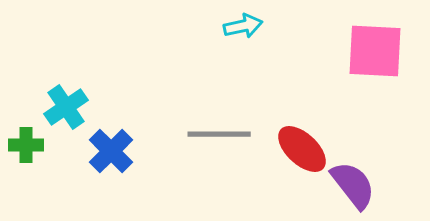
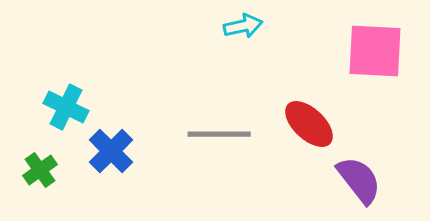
cyan cross: rotated 30 degrees counterclockwise
green cross: moved 14 px right, 25 px down; rotated 36 degrees counterclockwise
red ellipse: moved 7 px right, 25 px up
purple semicircle: moved 6 px right, 5 px up
